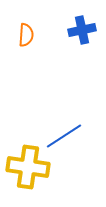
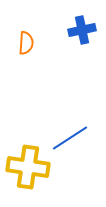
orange semicircle: moved 8 px down
blue line: moved 6 px right, 2 px down
